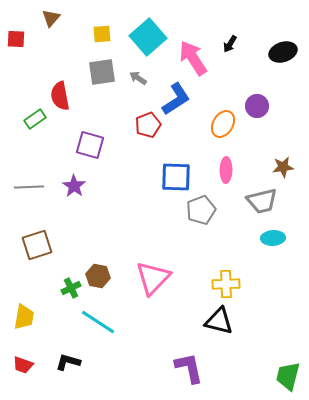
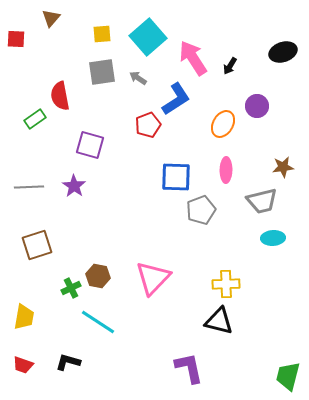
black arrow: moved 22 px down
